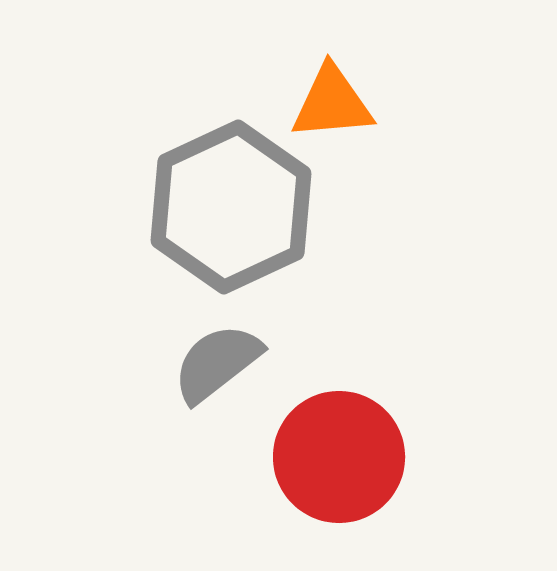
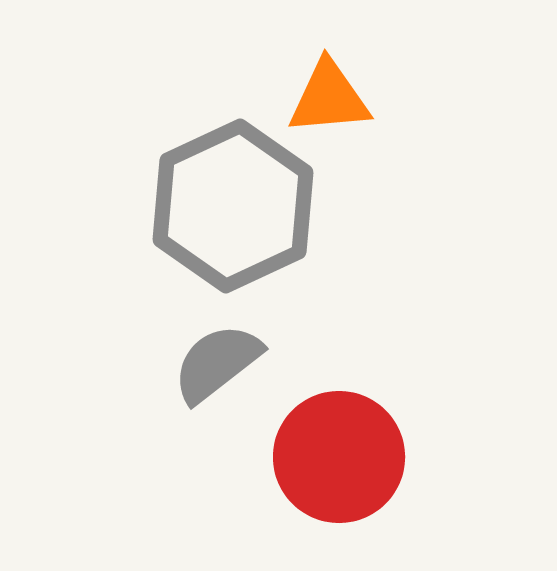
orange triangle: moved 3 px left, 5 px up
gray hexagon: moved 2 px right, 1 px up
